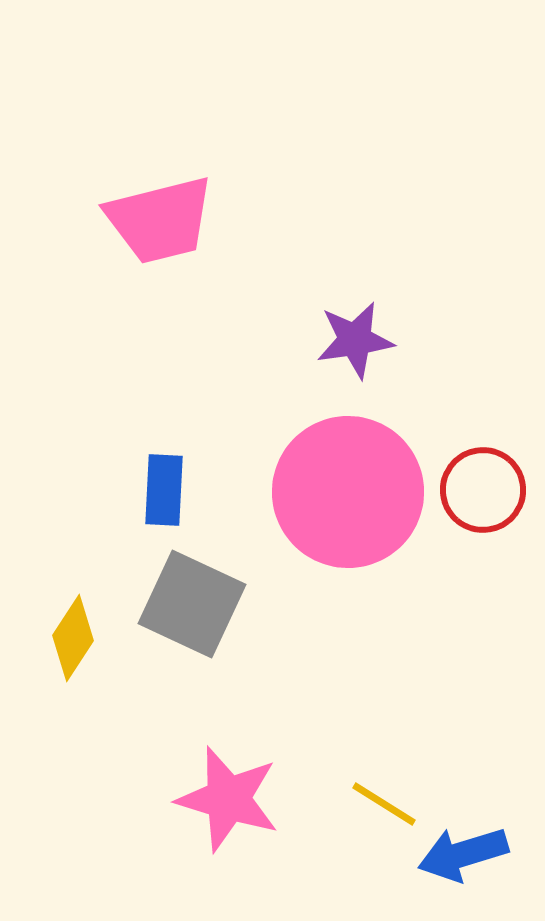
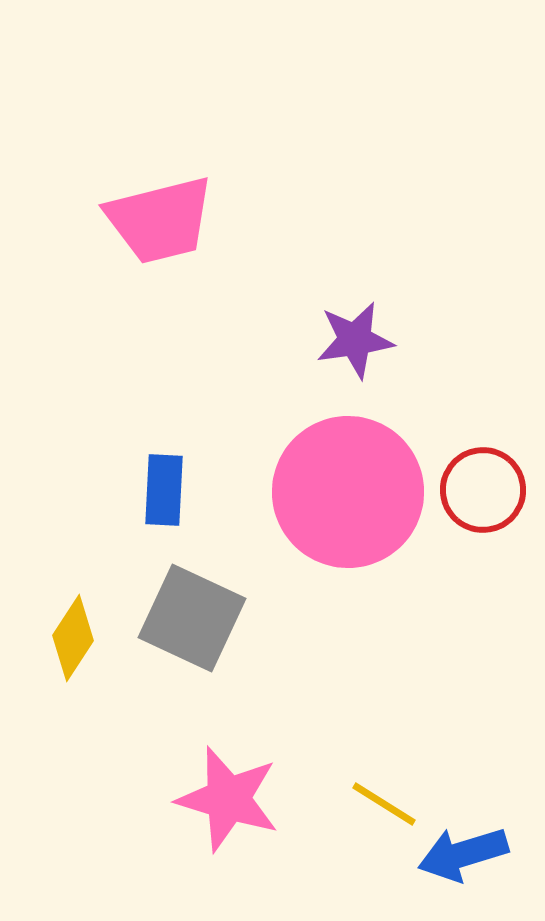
gray square: moved 14 px down
